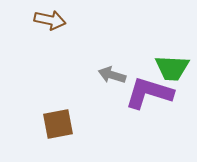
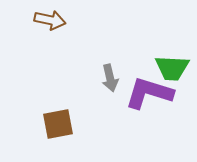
gray arrow: moved 2 px left, 3 px down; rotated 120 degrees counterclockwise
